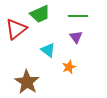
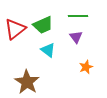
green trapezoid: moved 3 px right, 11 px down
red triangle: moved 1 px left
orange star: moved 17 px right
